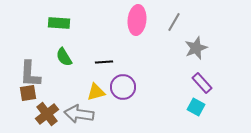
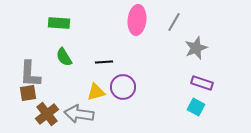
purple rectangle: rotated 30 degrees counterclockwise
